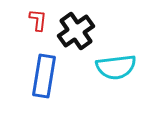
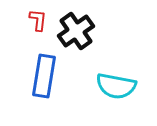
cyan semicircle: moved 19 px down; rotated 18 degrees clockwise
